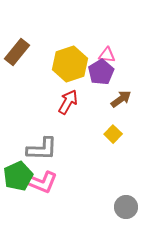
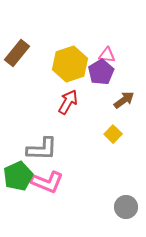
brown rectangle: moved 1 px down
brown arrow: moved 3 px right, 1 px down
pink L-shape: moved 6 px right
